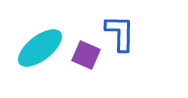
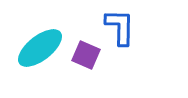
blue L-shape: moved 6 px up
